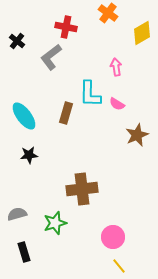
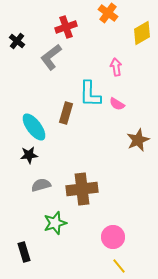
red cross: rotated 30 degrees counterclockwise
cyan ellipse: moved 10 px right, 11 px down
brown star: moved 1 px right, 5 px down
gray semicircle: moved 24 px right, 29 px up
